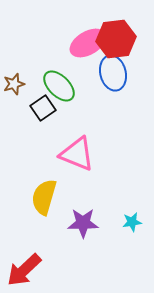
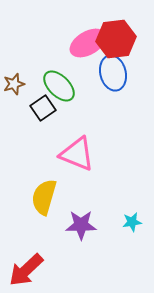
purple star: moved 2 px left, 2 px down
red arrow: moved 2 px right
